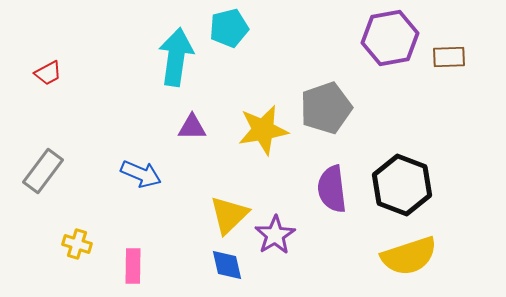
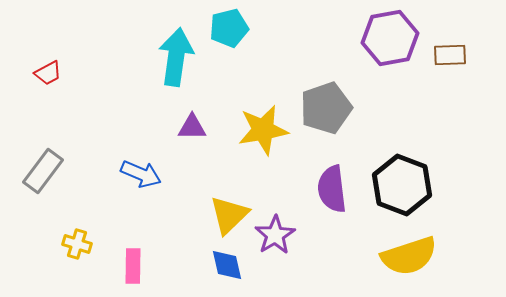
brown rectangle: moved 1 px right, 2 px up
